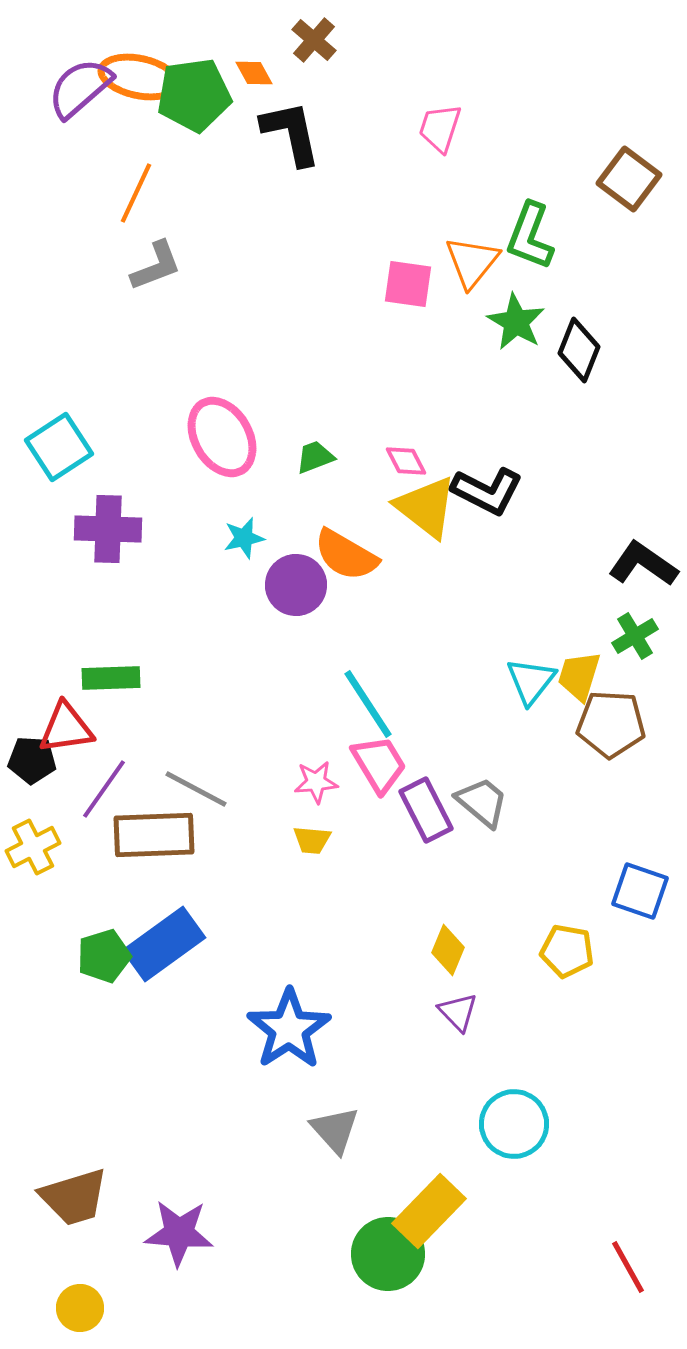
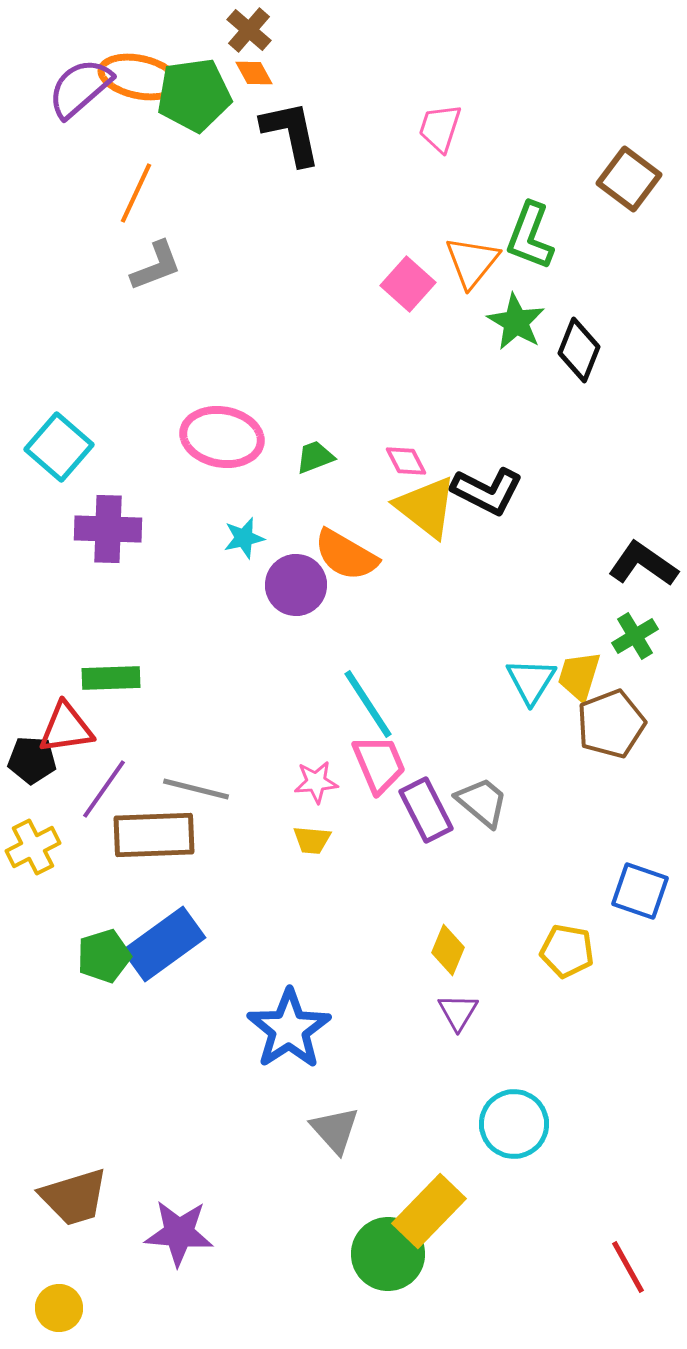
brown cross at (314, 40): moved 65 px left, 10 px up
pink square at (408, 284): rotated 34 degrees clockwise
pink ellipse at (222, 437): rotated 50 degrees counterclockwise
cyan square at (59, 447): rotated 16 degrees counterclockwise
cyan triangle at (531, 681): rotated 6 degrees counterclockwise
brown pentagon at (611, 724): rotated 24 degrees counterclockwise
pink trapezoid at (379, 764): rotated 8 degrees clockwise
gray line at (196, 789): rotated 14 degrees counterclockwise
purple triangle at (458, 1012): rotated 15 degrees clockwise
yellow circle at (80, 1308): moved 21 px left
